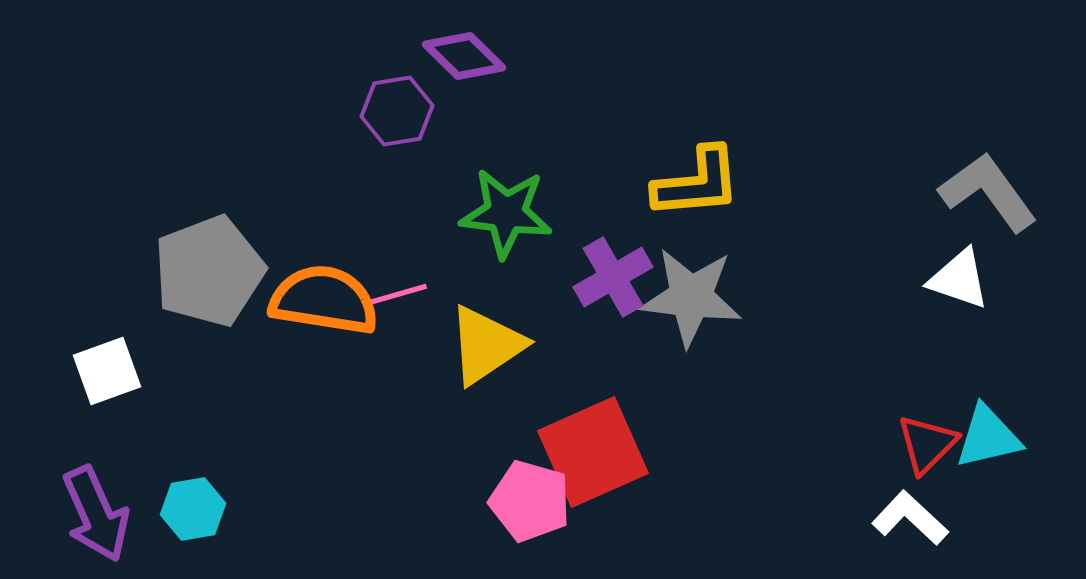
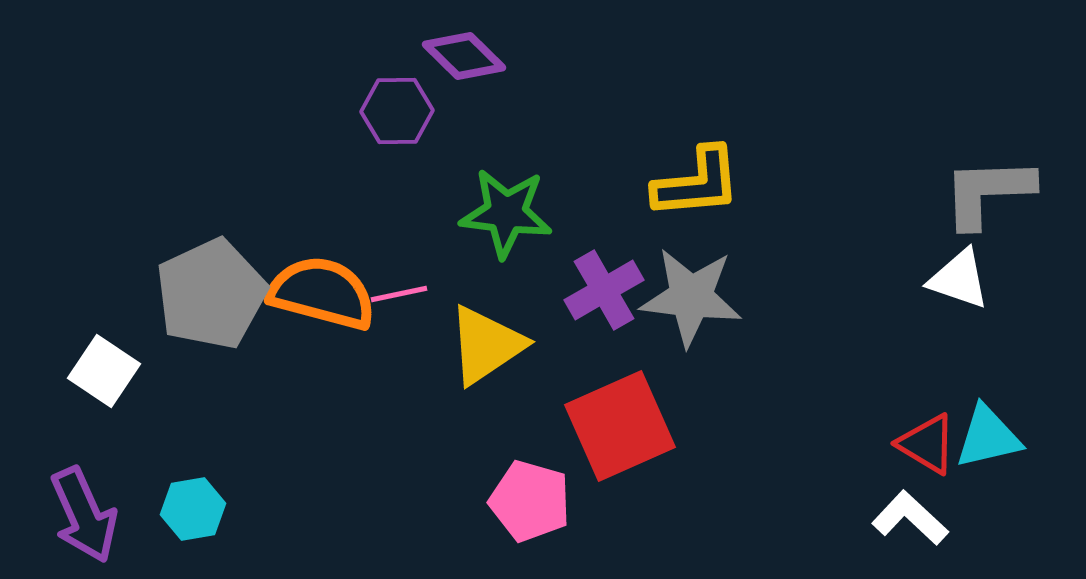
purple hexagon: rotated 8 degrees clockwise
gray L-shape: rotated 56 degrees counterclockwise
gray pentagon: moved 2 px right, 23 px down; rotated 4 degrees counterclockwise
purple cross: moved 9 px left, 13 px down
pink line: rotated 4 degrees clockwise
orange semicircle: moved 2 px left, 7 px up; rotated 6 degrees clockwise
white square: moved 3 px left; rotated 36 degrees counterclockwise
red triangle: rotated 44 degrees counterclockwise
red square: moved 27 px right, 26 px up
purple arrow: moved 12 px left, 1 px down
